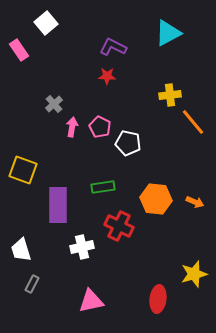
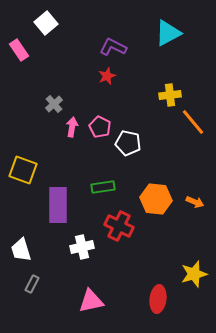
red star: rotated 24 degrees counterclockwise
